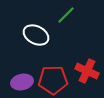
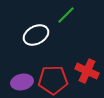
white ellipse: rotated 55 degrees counterclockwise
